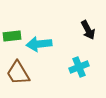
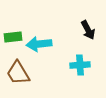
green rectangle: moved 1 px right, 1 px down
cyan cross: moved 1 px right, 2 px up; rotated 18 degrees clockwise
